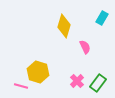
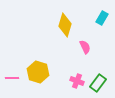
yellow diamond: moved 1 px right, 1 px up
pink cross: rotated 24 degrees counterclockwise
pink line: moved 9 px left, 8 px up; rotated 16 degrees counterclockwise
